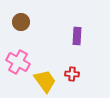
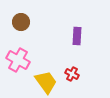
pink cross: moved 2 px up
red cross: rotated 24 degrees clockwise
yellow trapezoid: moved 1 px right, 1 px down
